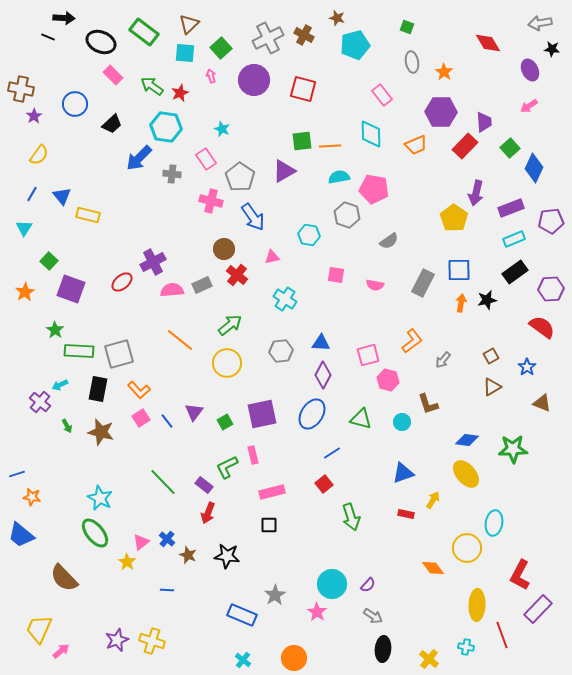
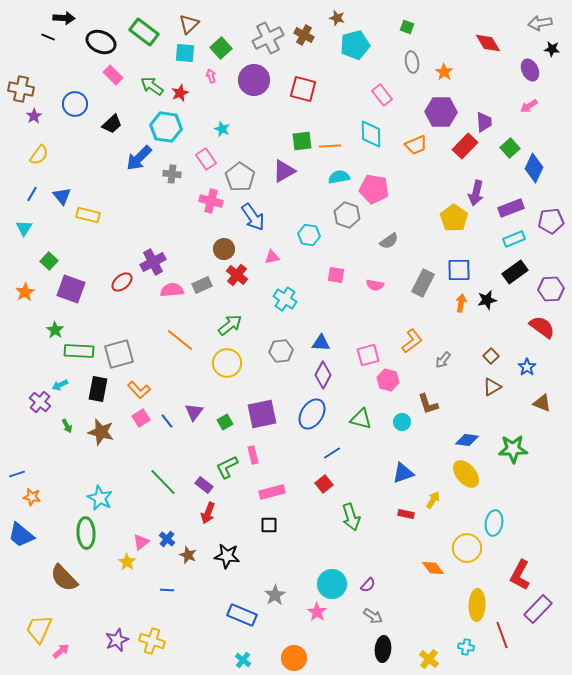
brown square at (491, 356): rotated 14 degrees counterclockwise
green ellipse at (95, 533): moved 9 px left; rotated 36 degrees clockwise
